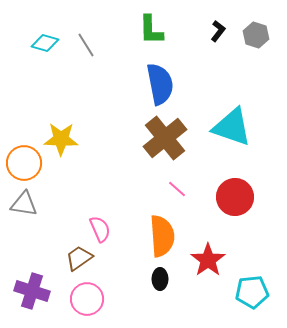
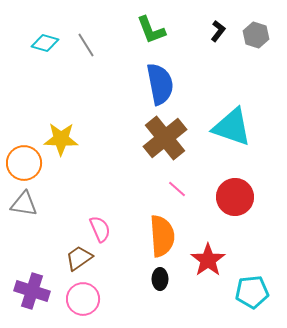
green L-shape: rotated 20 degrees counterclockwise
pink circle: moved 4 px left
